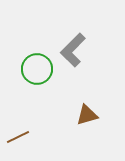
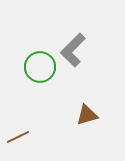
green circle: moved 3 px right, 2 px up
